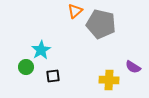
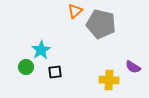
black square: moved 2 px right, 4 px up
